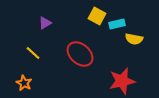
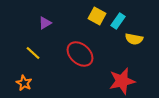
cyan rectangle: moved 1 px right, 3 px up; rotated 42 degrees counterclockwise
